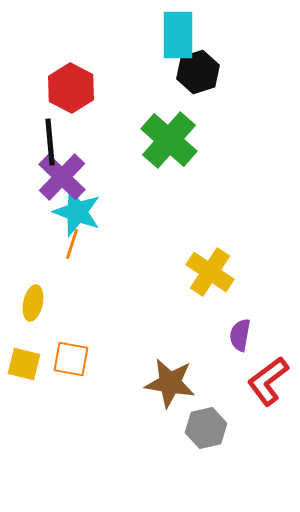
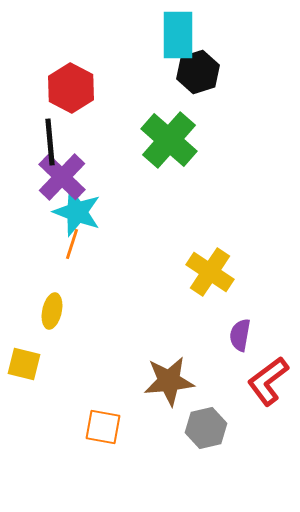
yellow ellipse: moved 19 px right, 8 px down
orange square: moved 32 px right, 68 px down
brown star: moved 1 px left, 2 px up; rotated 15 degrees counterclockwise
